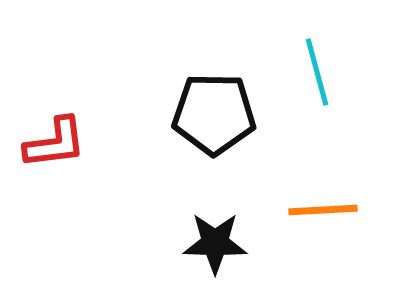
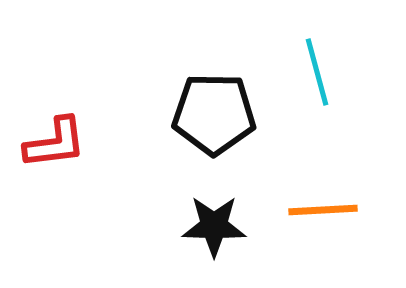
black star: moved 1 px left, 17 px up
